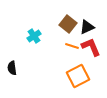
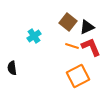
brown square: moved 2 px up
